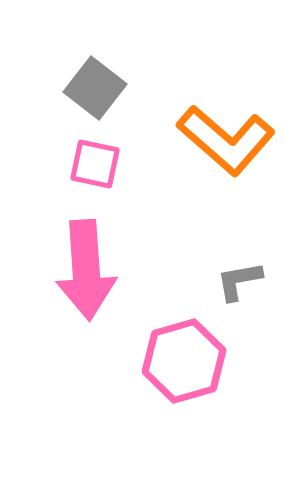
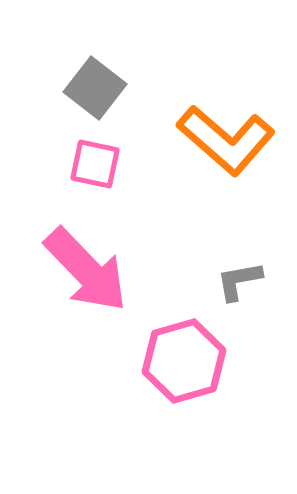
pink arrow: rotated 40 degrees counterclockwise
